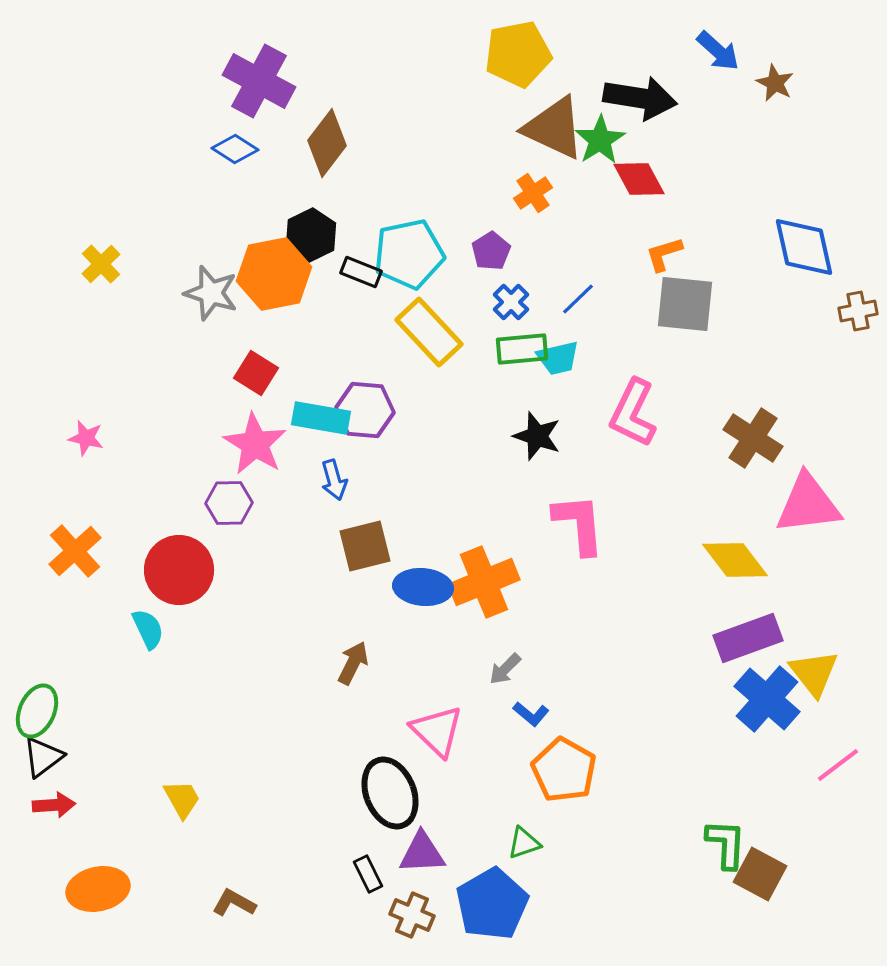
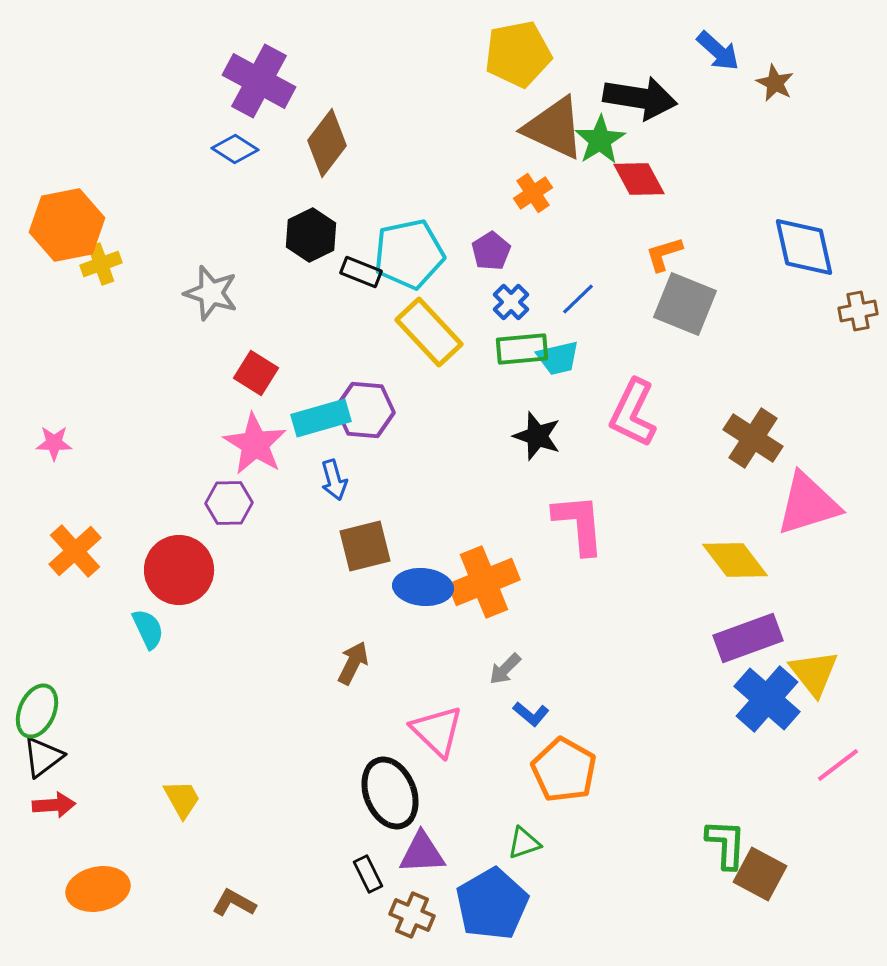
yellow cross at (101, 264): rotated 24 degrees clockwise
orange hexagon at (274, 274): moved 207 px left, 49 px up
gray square at (685, 304): rotated 16 degrees clockwise
cyan rectangle at (321, 418): rotated 26 degrees counterclockwise
pink star at (86, 438): moved 32 px left, 5 px down; rotated 12 degrees counterclockwise
pink triangle at (808, 504): rotated 10 degrees counterclockwise
